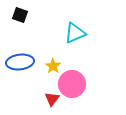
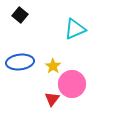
black square: rotated 21 degrees clockwise
cyan triangle: moved 4 px up
